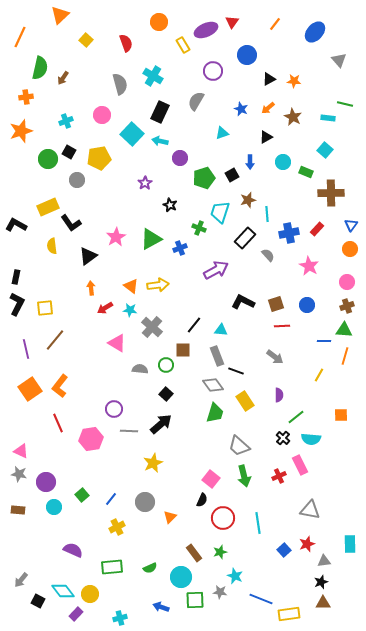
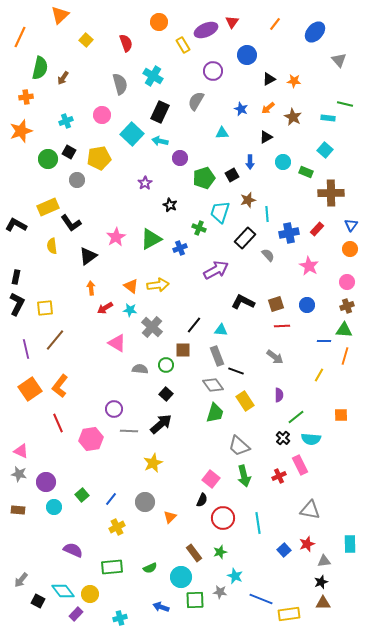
cyan triangle at (222, 133): rotated 16 degrees clockwise
